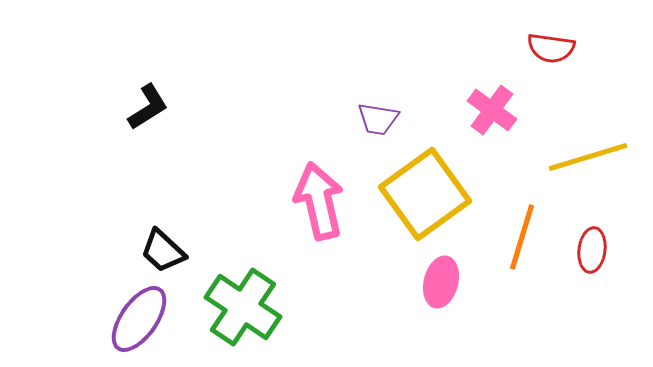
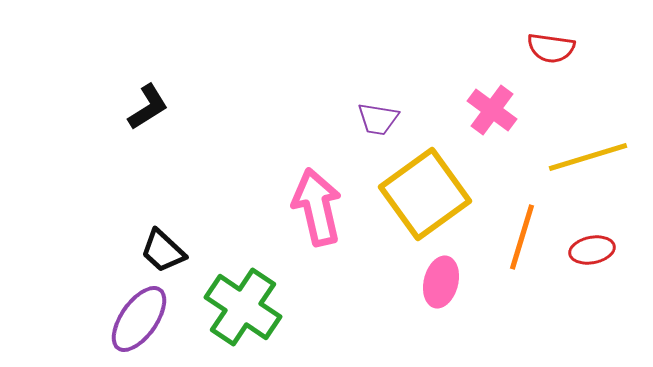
pink arrow: moved 2 px left, 6 px down
red ellipse: rotated 72 degrees clockwise
